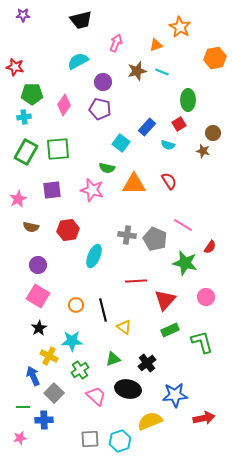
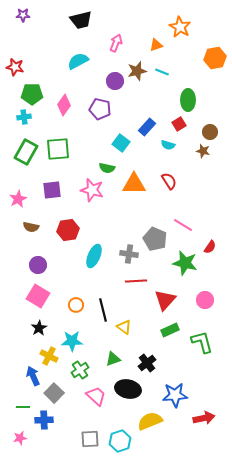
purple circle at (103, 82): moved 12 px right, 1 px up
brown circle at (213, 133): moved 3 px left, 1 px up
gray cross at (127, 235): moved 2 px right, 19 px down
pink circle at (206, 297): moved 1 px left, 3 px down
